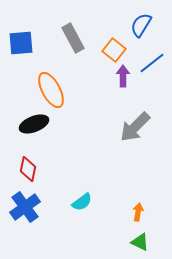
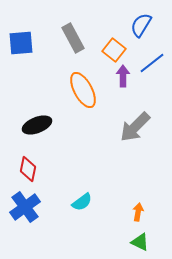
orange ellipse: moved 32 px right
black ellipse: moved 3 px right, 1 px down
